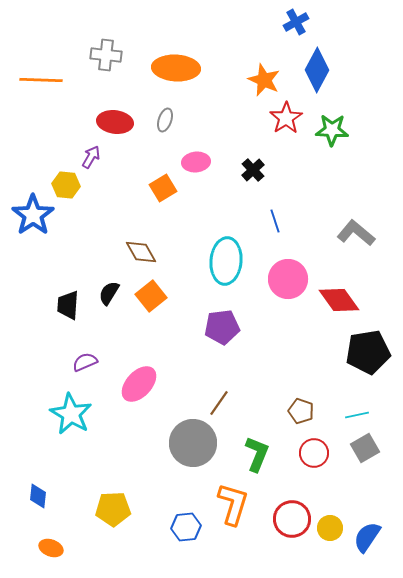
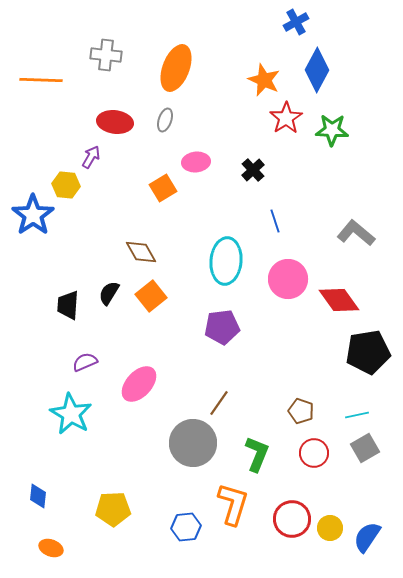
orange ellipse at (176, 68): rotated 72 degrees counterclockwise
